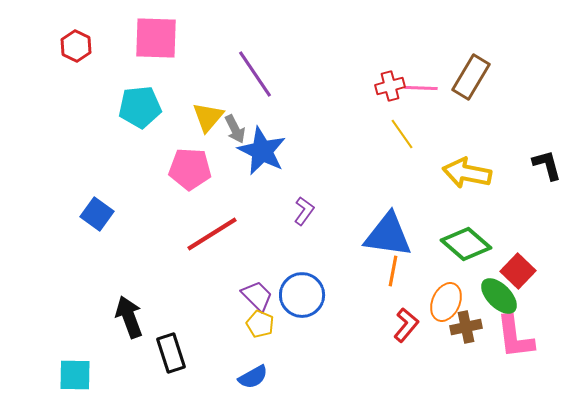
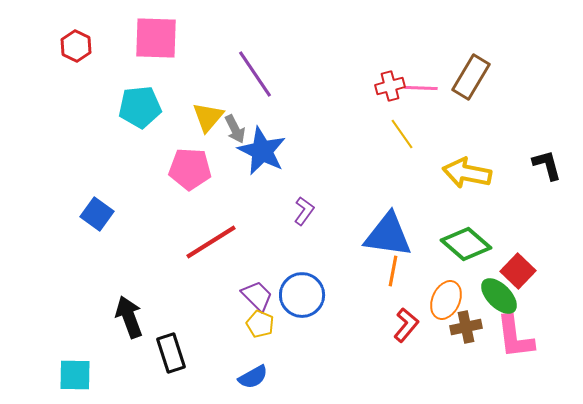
red line: moved 1 px left, 8 px down
orange ellipse: moved 2 px up
